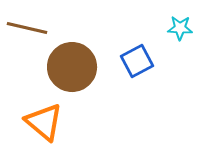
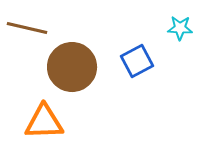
orange triangle: rotated 42 degrees counterclockwise
